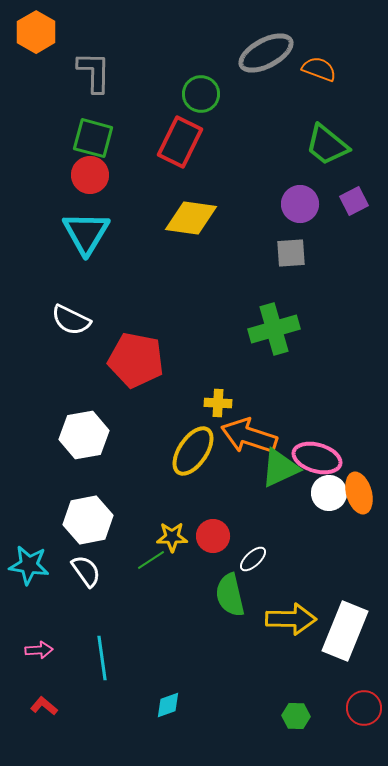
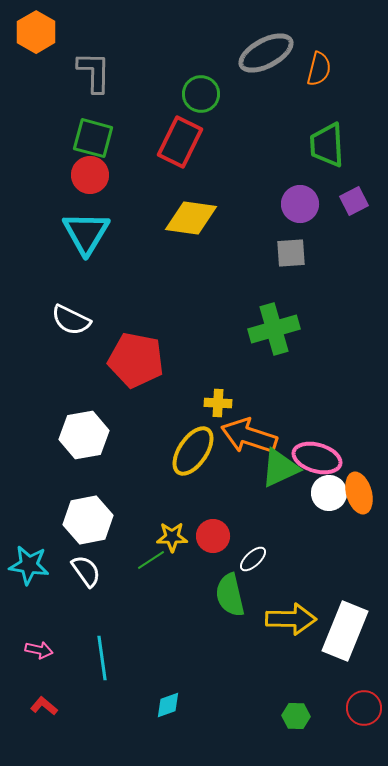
orange semicircle at (319, 69): rotated 84 degrees clockwise
green trapezoid at (327, 145): rotated 48 degrees clockwise
pink arrow at (39, 650): rotated 16 degrees clockwise
